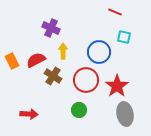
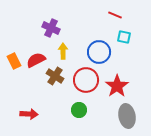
red line: moved 3 px down
orange rectangle: moved 2 px right
brown cross: moved 2 px right
gray ellipse: moved 2 px right, 2 px down
